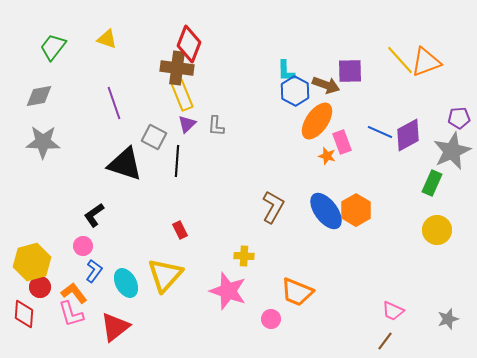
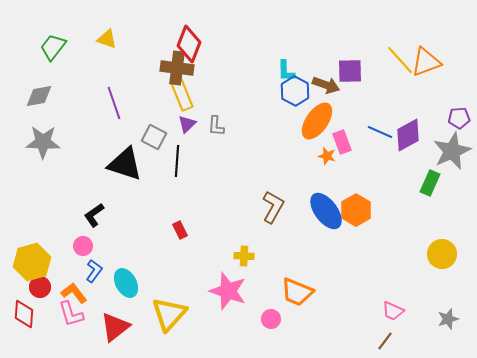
green rectangle at (432, 183): moved 2 px left
yellow circle at (437, 230): moved 5 px right, 24 px down
yellow triangle at (165, 275): moved 4 px right, 39 px down
